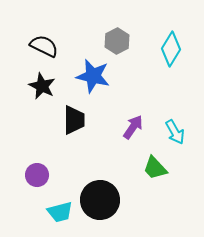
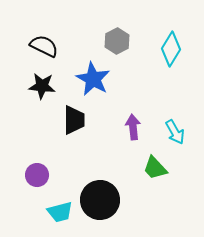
blue star: moved 3 px down; rotated 16 degrees clockwise
black star: rotated 20 degrees counterclockwise
purple arrow: rotated 40 degrees counterclockwise
